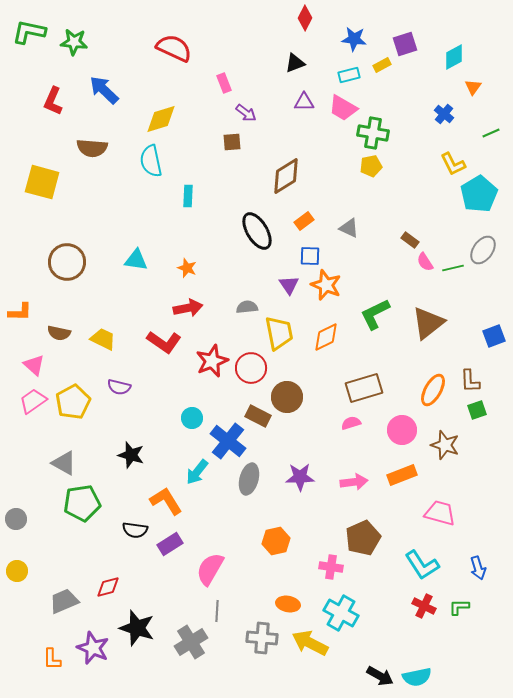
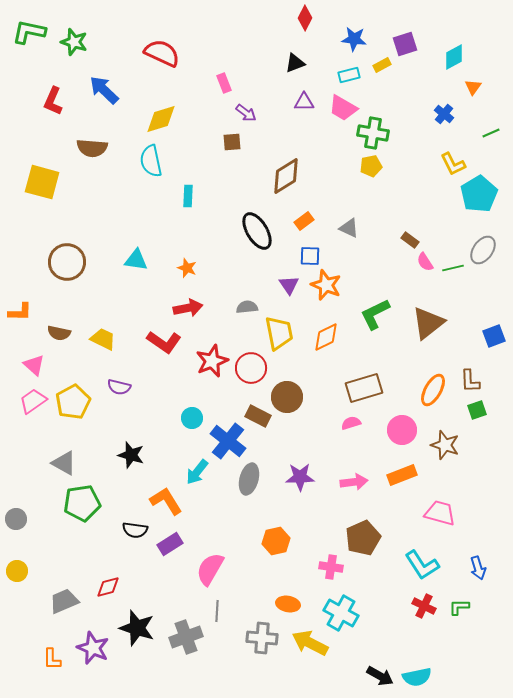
green star at (74, 42): rotated 12 degrees clockwise
red semicircle at (174, 48): moved 12 px left, 5 px down
gray cross at (191, 642): moved 5 px left, 5 px up; rotated 12 degrees clockwise
